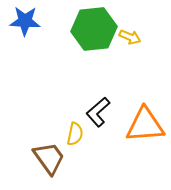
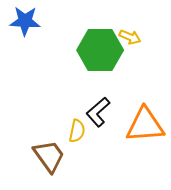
green hexagon: moved 6 px right, 21 px down; rotated 6 degrees clockwise
yellow semicircle: moved 2 px right, 3 px up
brown trapezoid: moved 2 px up
